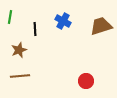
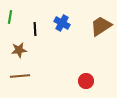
blue cross: moved 1 px left, 2 px down
brown trapezoid: rotated 15 degrees counterclockwise
brown star: rotated 14 degrees clockwise
